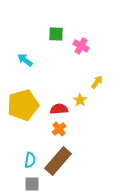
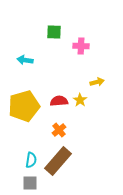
green square: moved 2 px left, 2 px up
pink cross: rotated 28 degrees counterclockwise
cyan arrow: rotated 28 degrees counterclockwise
yellow arrow: rotated 40 degrees clockwise
yellow pentagon: moved 1 px right, 1 px down
red semicircle: moved 8 px up
orange cross: moved 1 px down
cyan semicircle: moved 1 px right
gray square: moved 2 px left, 1 px up
